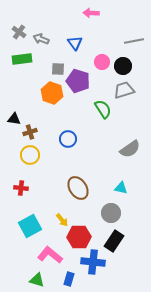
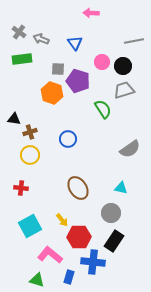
blue rectangle: moved 2 px up
